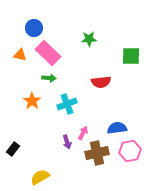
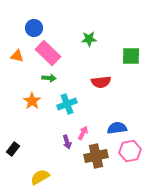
orange triangle: moved 3 px left, 1 px down
brown cross: moved 1 px left, 3 px down
